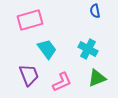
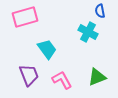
blue semicircle: moved 5 px right
pink rectangle: moved 5 px left, 3 px up
cyan cross: moved 17 px up
green triangle: moved 1 px up
pink L-shape: moved 2 px up; rotated 95 degrees counterclockwise
